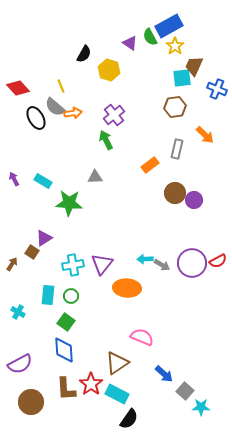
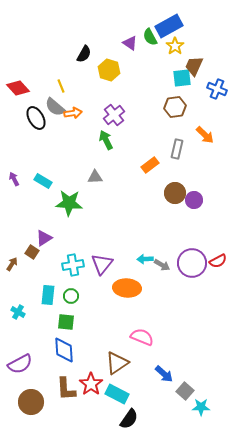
green square at (66, 322): rotated 30 degrees counterclockwise
